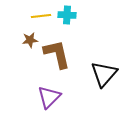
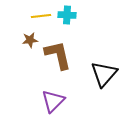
brown L-shape: moved 1 px right, 1 px down
purple triangle: moved 4 px right, 4 px down
